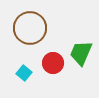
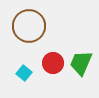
brown circle: moved 1 px left, 2 px up
green trapezoid: moved 10 px down
